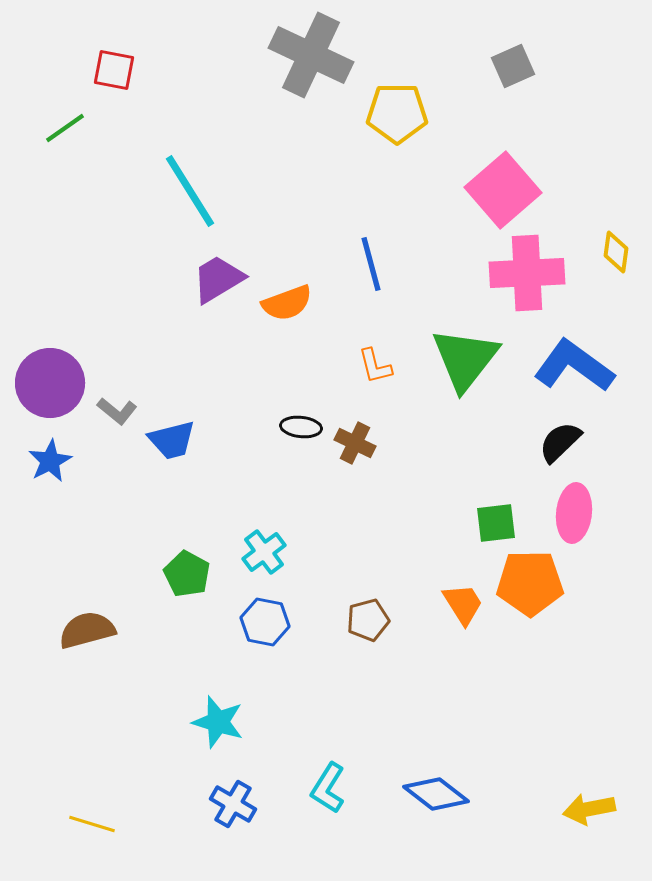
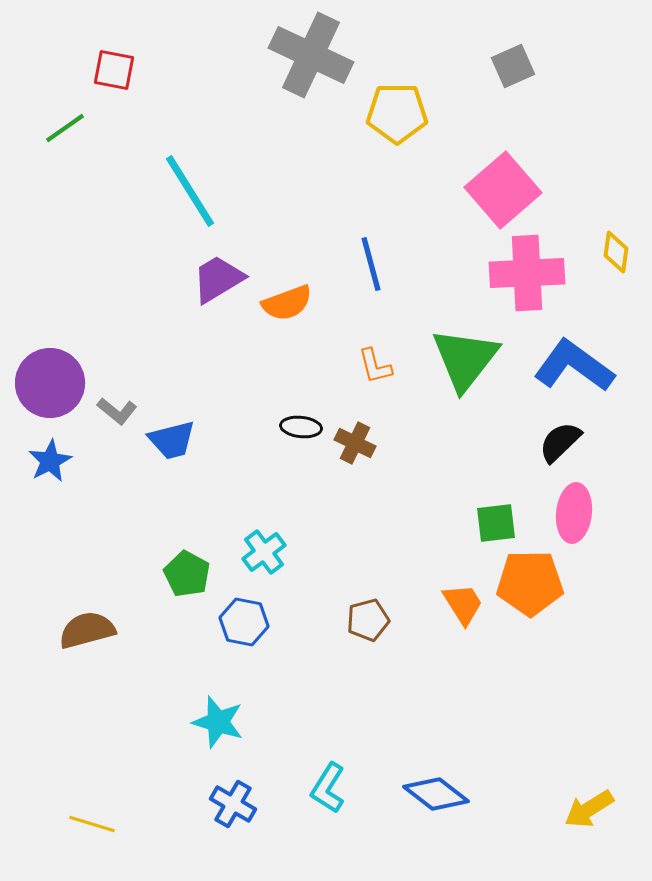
blue hexagon: moved 21 px left
yellow arrow: rotated 21 degrees counterclockwise
